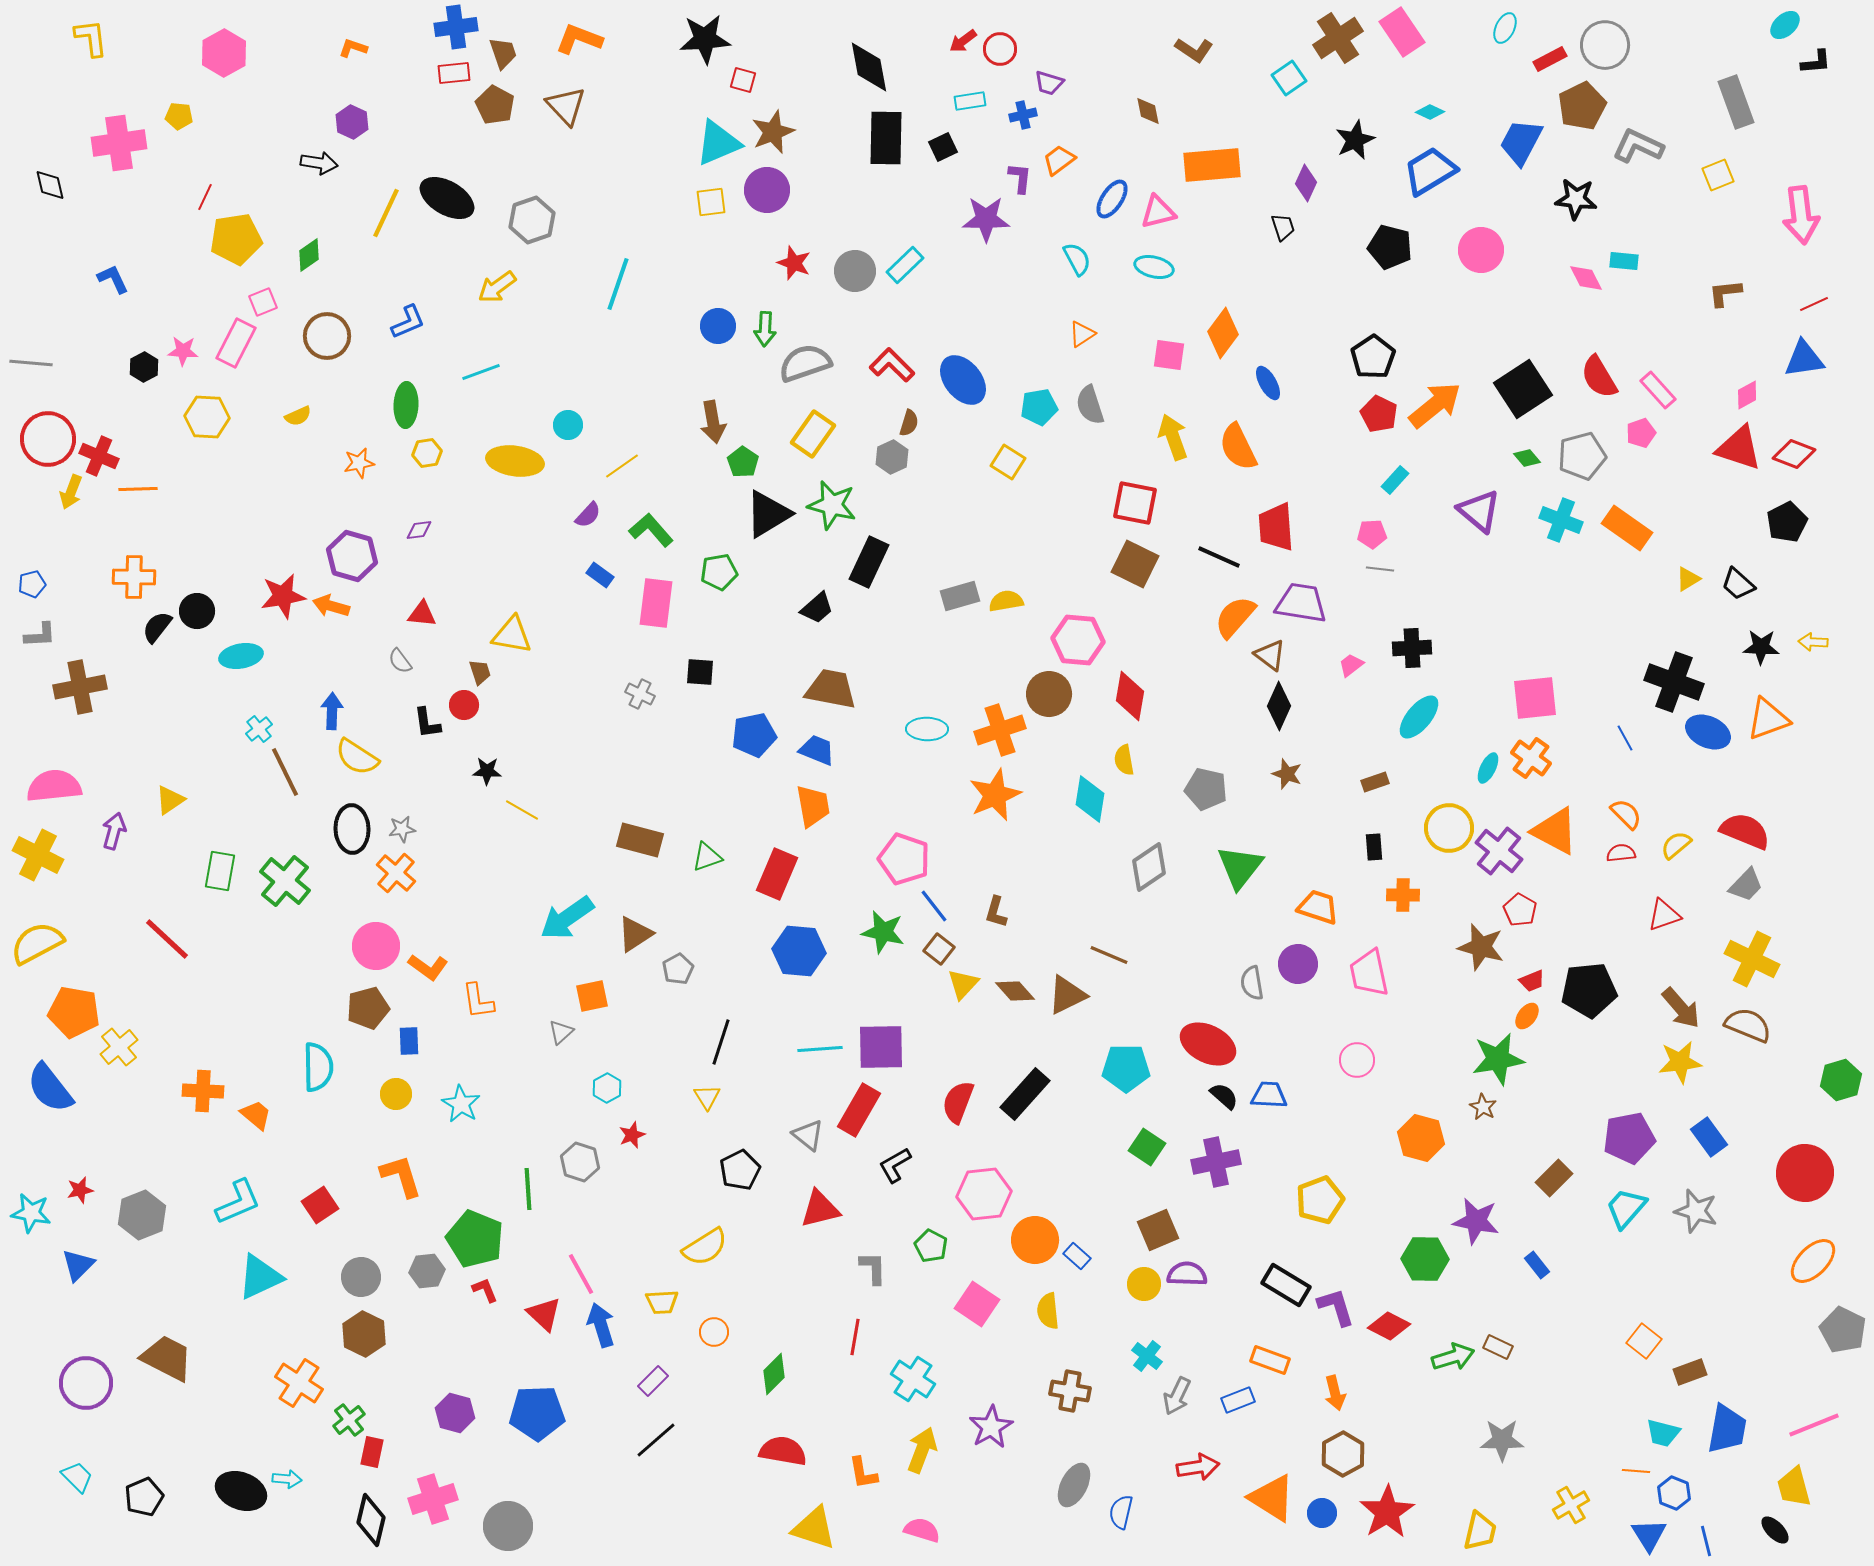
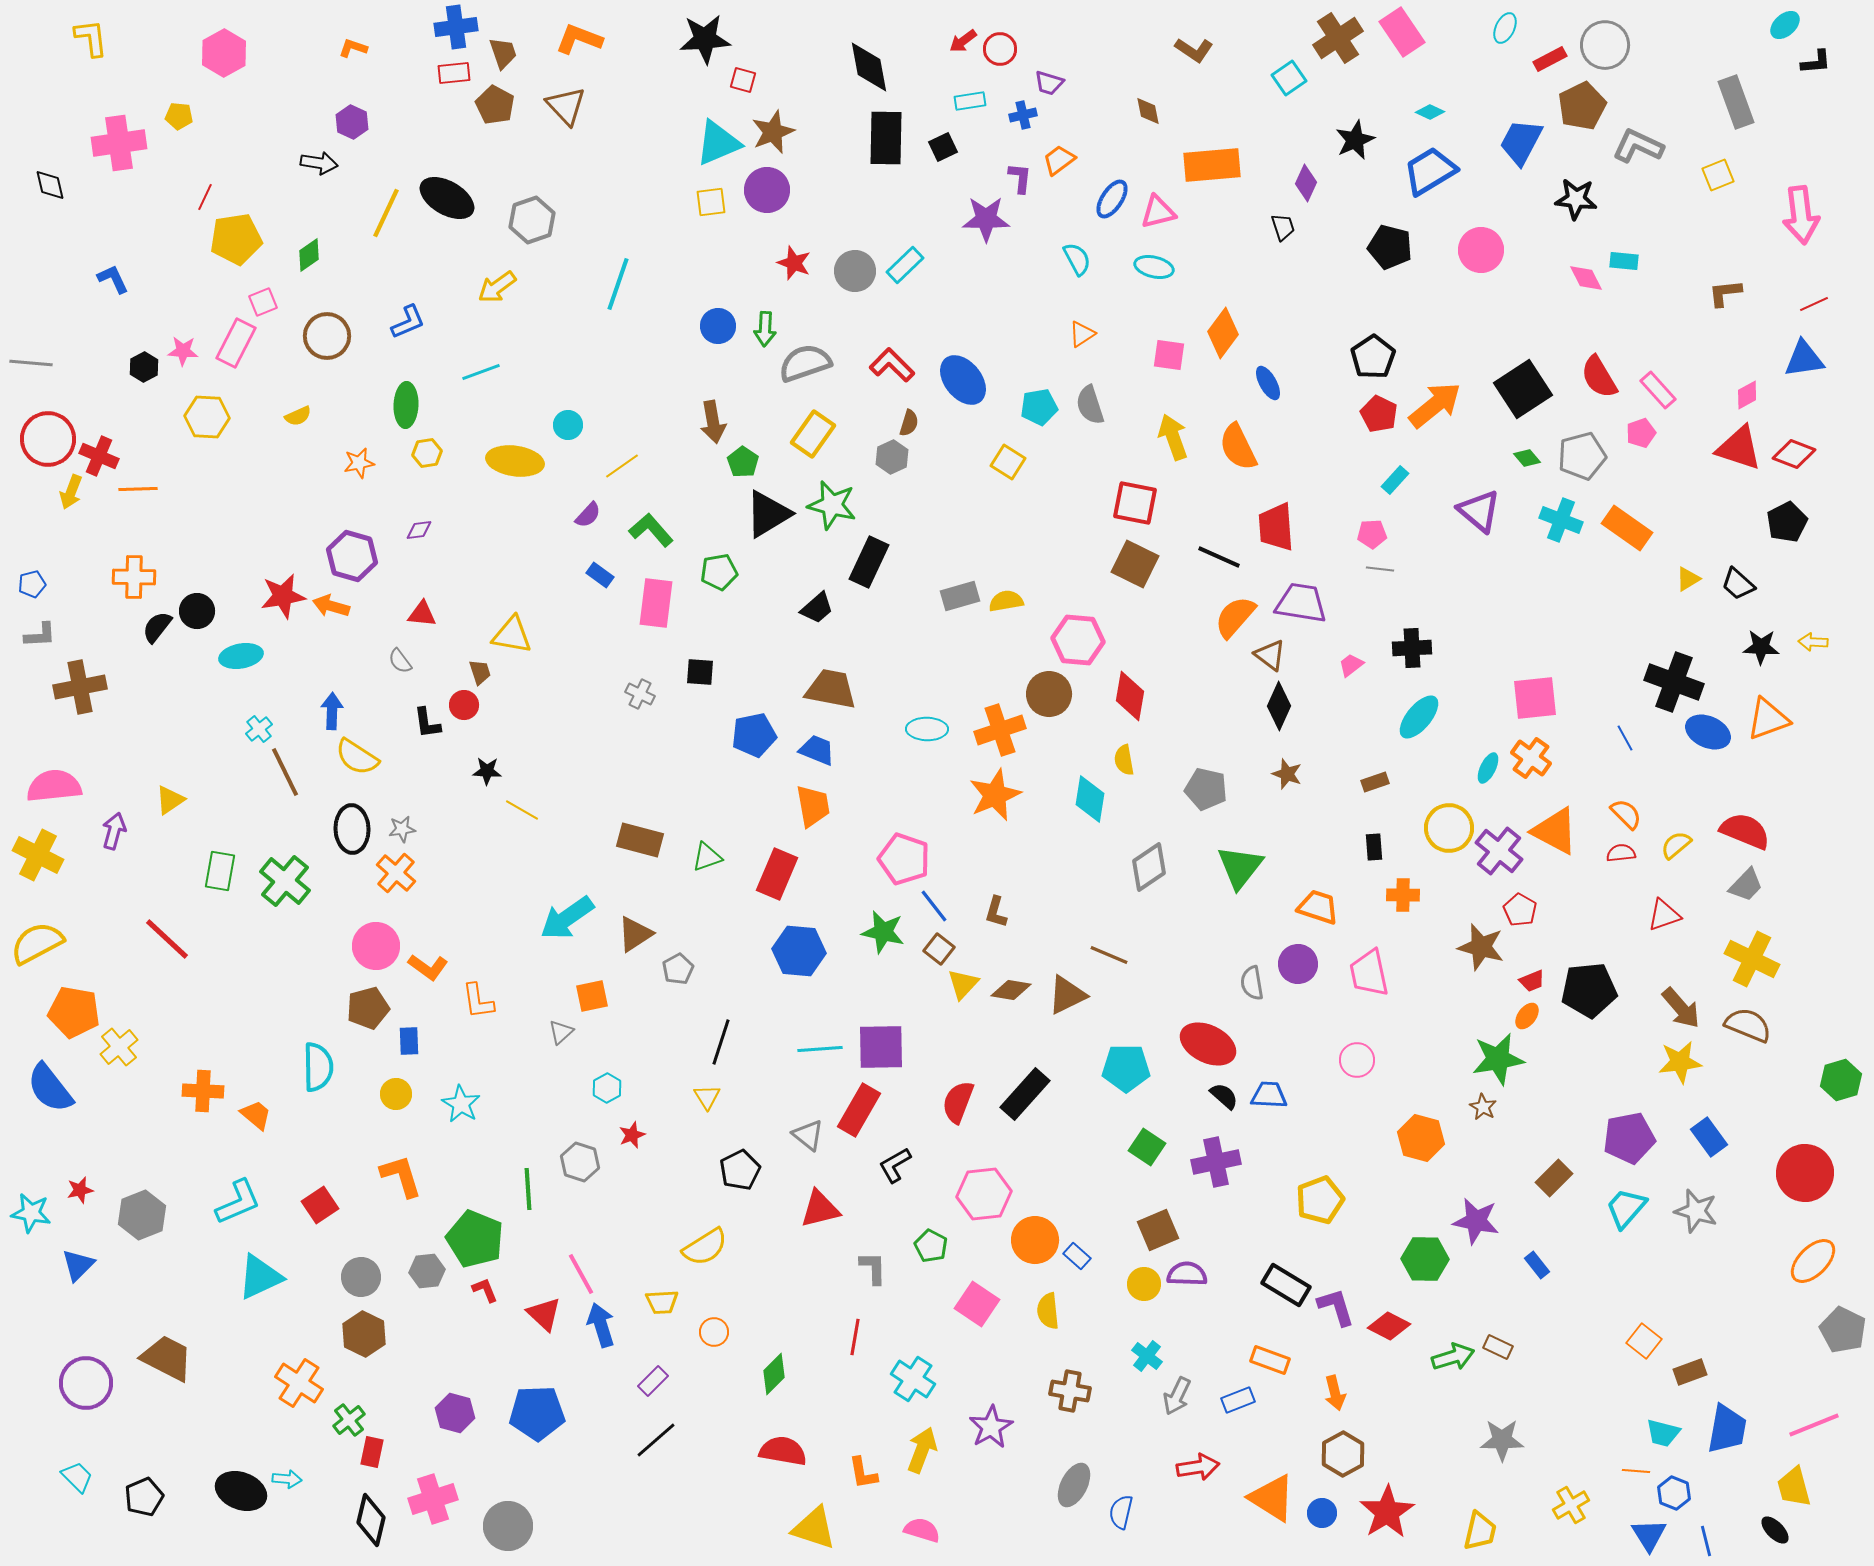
brown diamond at (1015, 991): moved 4 px left, 1 px up; rotated 39 degrees counterclockwise
